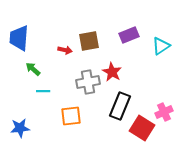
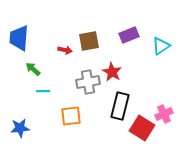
black rectangle: rotated 8 degrees counterclockwise
pink cross: moved 2 px down
